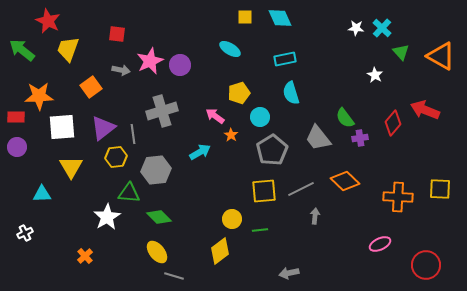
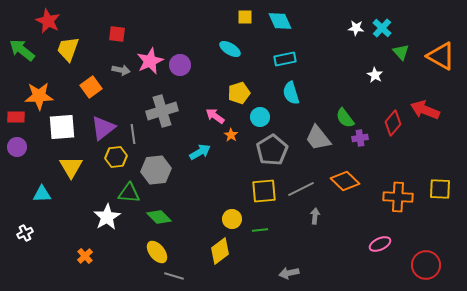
cyan diamond at (280, 18): moved 3 px down
